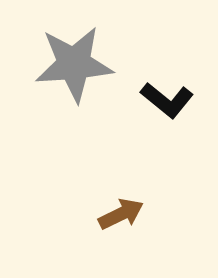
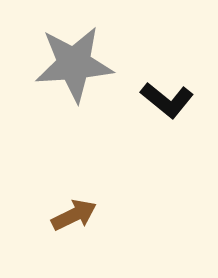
brown arrow: moved 47 px left, 1 px down
